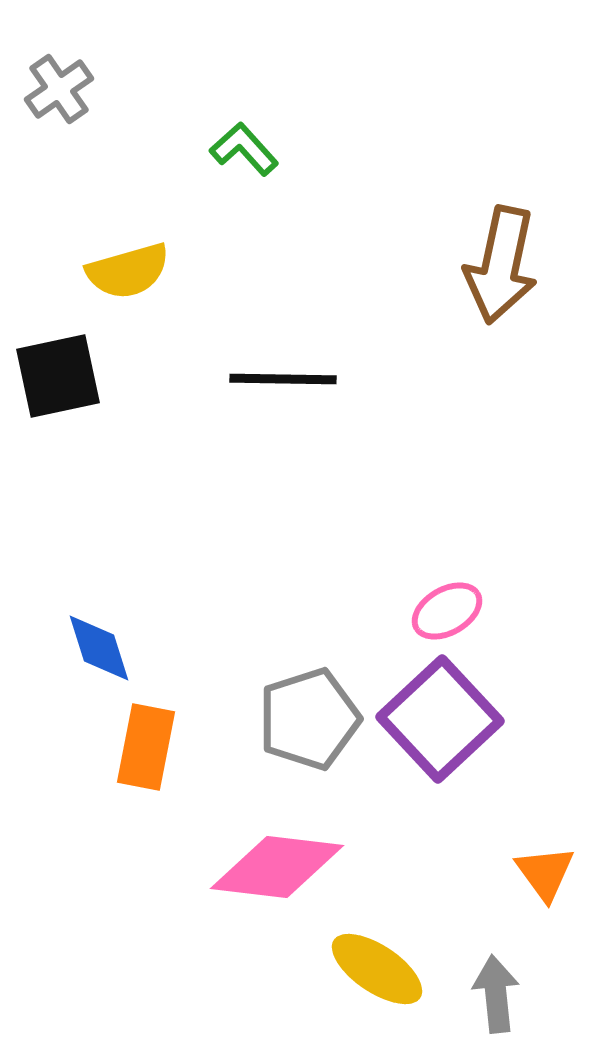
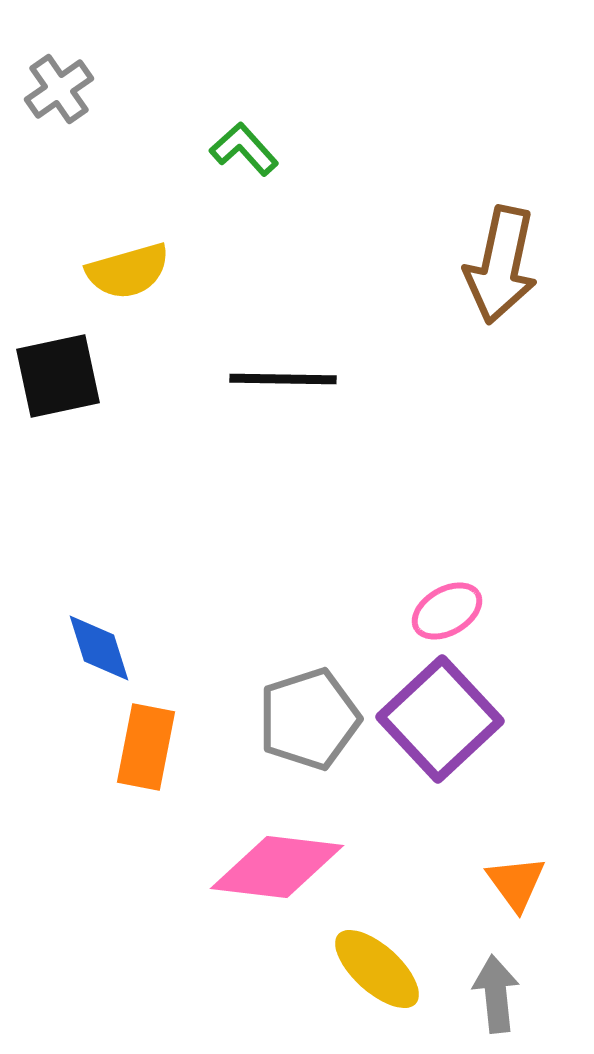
orange triangle: moved 29 px left, 10 px down
yellow ellipse: rotated 8 degrees clockwise
